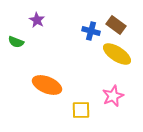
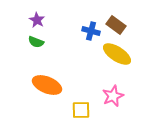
green semicircle: moved 20 px right
